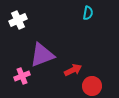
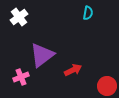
white cross: moved 1 px right, 3 px up; rotated 12 degrees counterclockwise
purple triangle: rotated 16 degrees counterclockwise
pink cross: moved 1 px left, 1 px down
red circle: moved 15 px right
